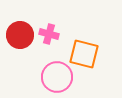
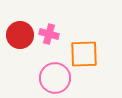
orange square: rotated 16 degrees counterclockwise
pink circle: moved 2 px left, 1 px down
